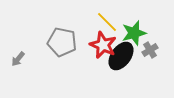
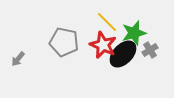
gray pentagon: moved 2 px right
black ellipse: moved 2 px right, 2 px up; rotated 8 degrees clockwise
